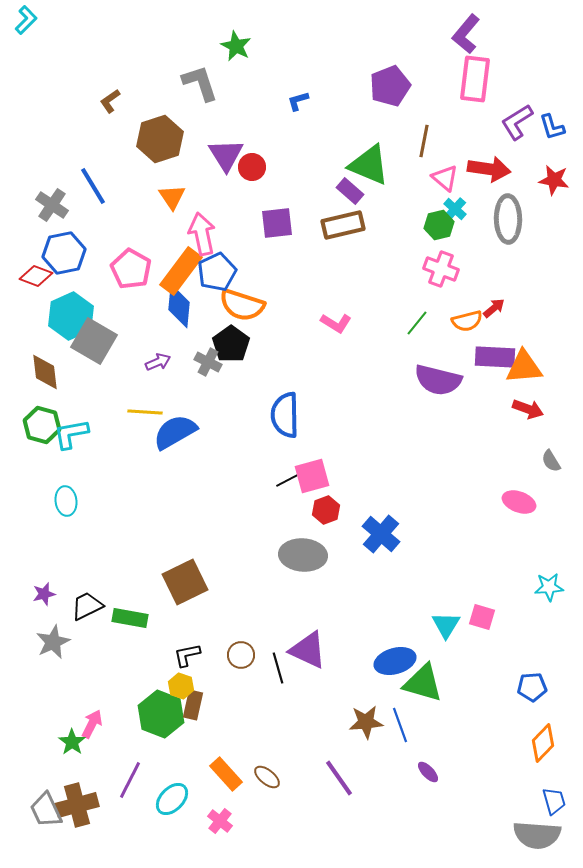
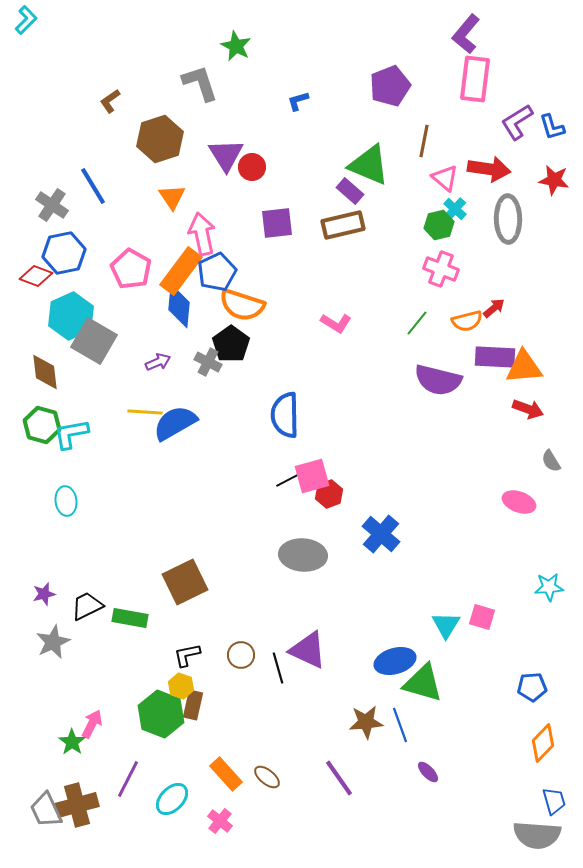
blue semicircle at (175, 432): moved 9 px up
red hexagon at (326, 510): moved 3 px right, 16 px up
purple line at (130, 780): moved 2 px left, 1 px up
